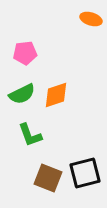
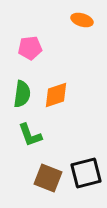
orange ellipse: moved 9 px left, 1 px down
pink pentagon: moved 5 px right, 5 px up
green semicircle: rotated 56 degrees counterclockwise
black square: moved 1 px right
